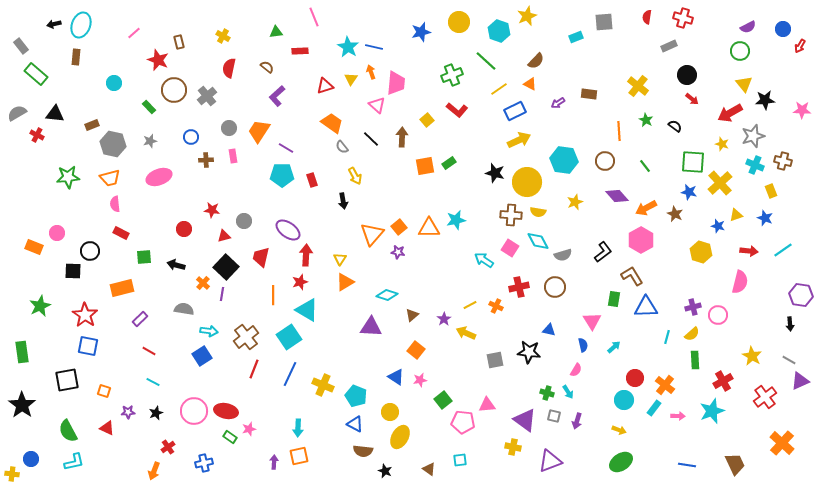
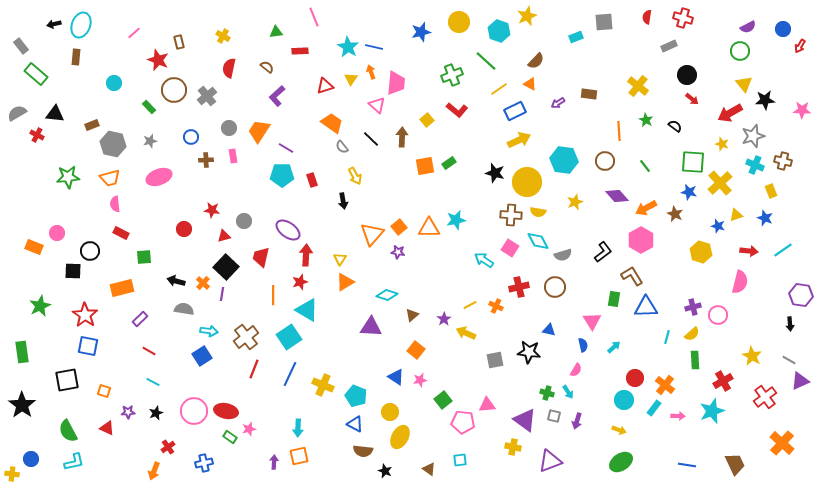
black arrow at (176, 265): moved 16 px down
